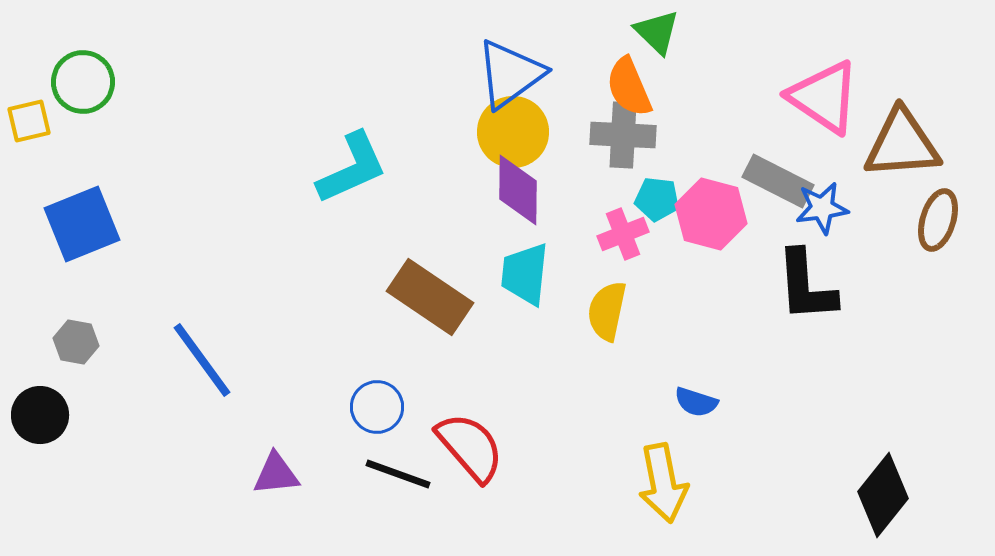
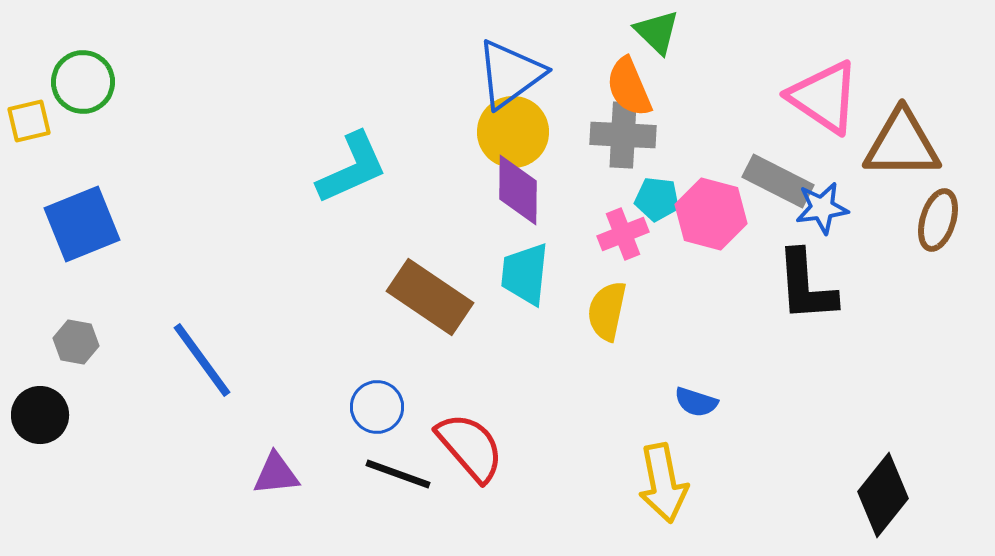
brown triangle: rotated 4 degrees clockwise
